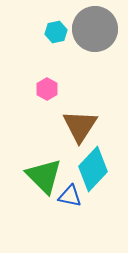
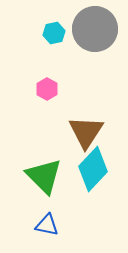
cyan hexagon: moved 2 px left, 1 px down
brown triangle: moved 6 px right, 6 px down
blue triangle: moved 23 px left, 29 px down
